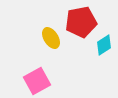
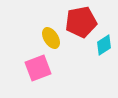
pink square: moved 1 px right, 13 px up; rotated 8 degrees clockwise
